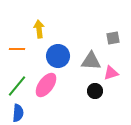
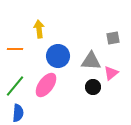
orange line: moved 2 px left
pink triangle: rotated 21 degrees counterclockwise
green line: moved 2 px left
black circle: moved 2 px left, 4 px up
